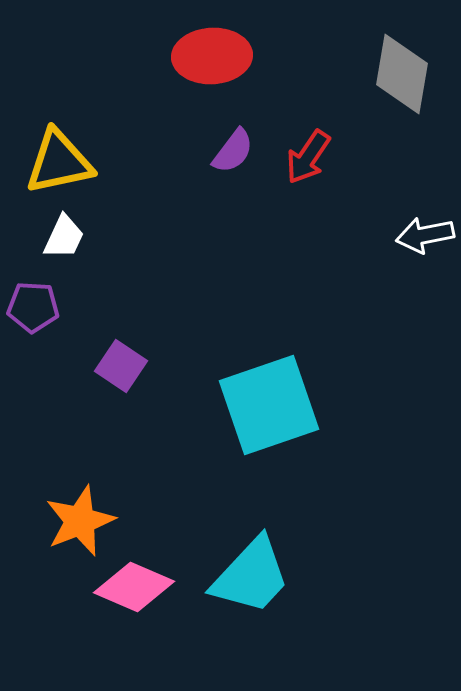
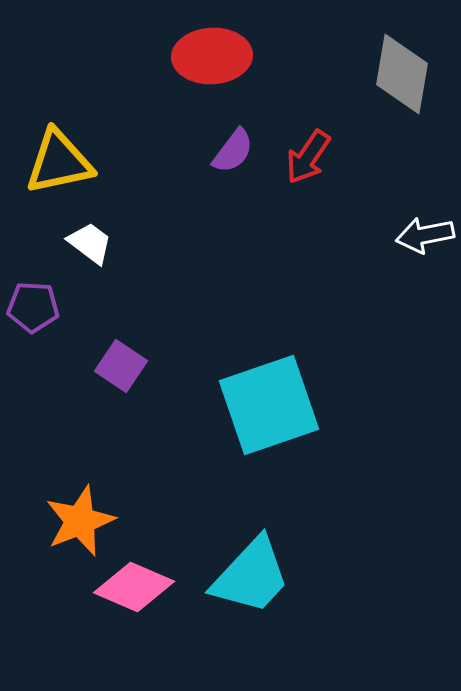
white trapezoid: moved 26 px right, 6 px down; rotated 78 degrees counterclockwise
